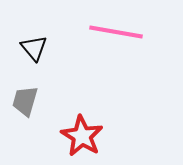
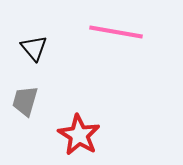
red star: moved 3 px left, 1 px up
